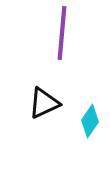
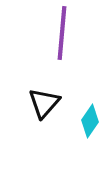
black triangle: rotated 24 degrees counterclockwise
